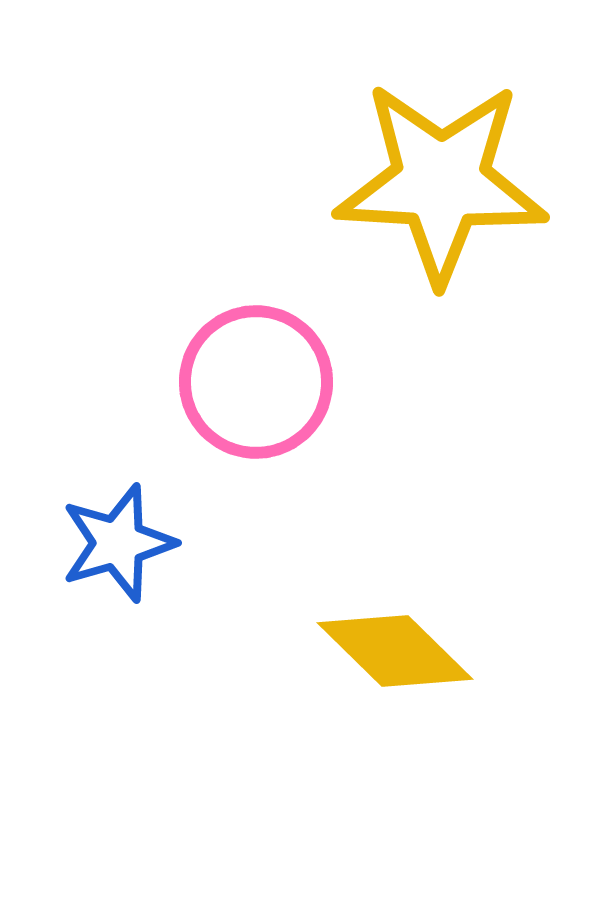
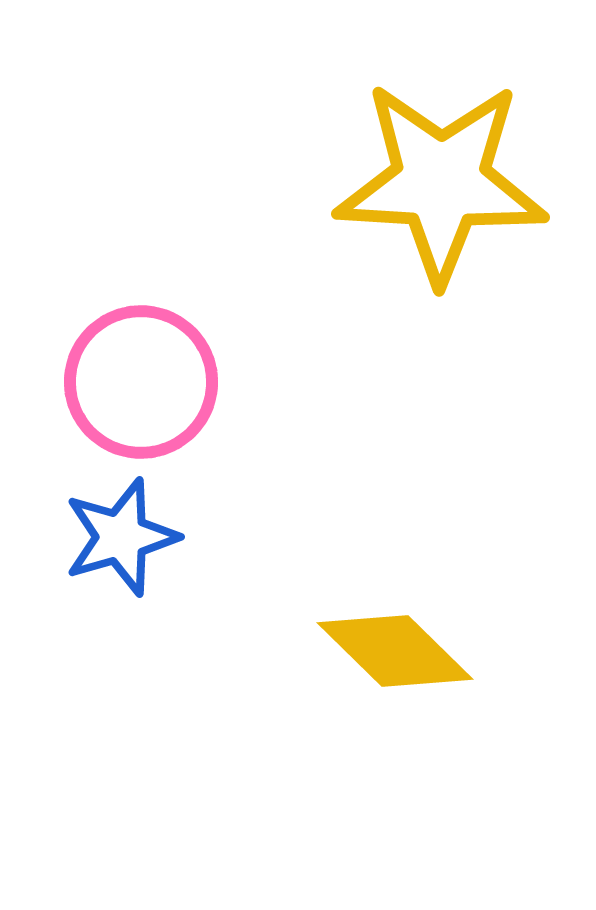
pink circle: moved 115 px left
blue star: moved 3 px right, 6 px up
